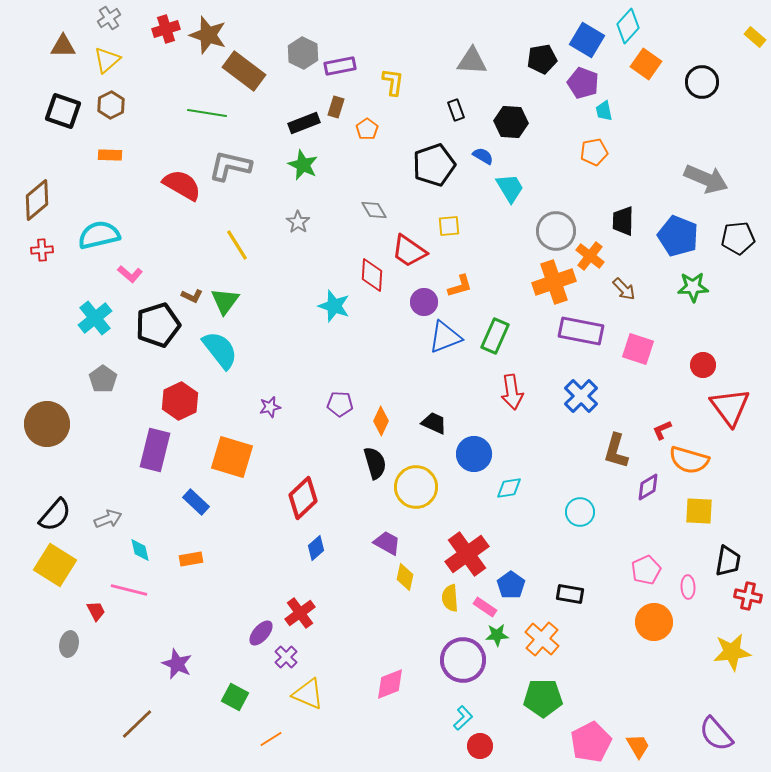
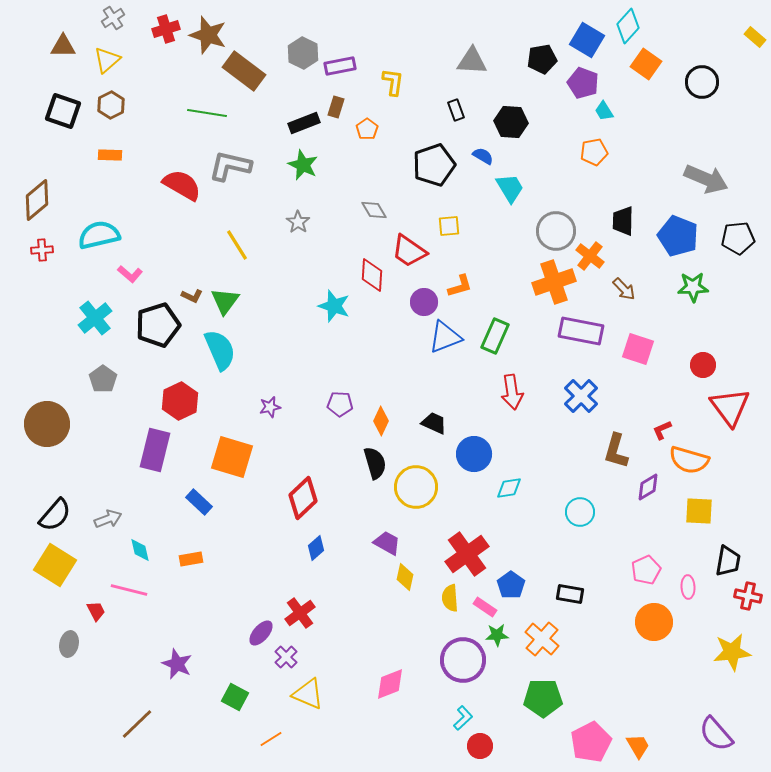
gray cross at (109, 18): moved 4 px right
cyan trapezoid at (604, 111): rotated 20 degrees counterclockwise
cyan semicircle at (220, 350): rotated 15 degrees clockwise
blue rectangle at (196, 502): moved 3 px right
